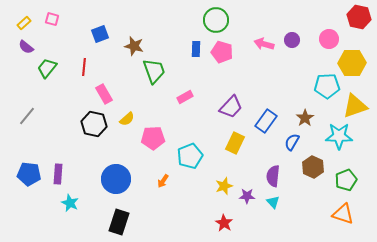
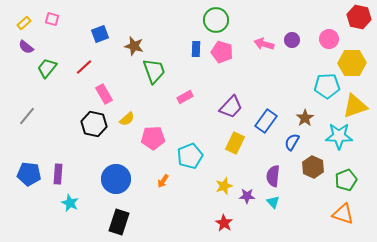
red line at (84, 67): rotated 42 degrees clockwise
